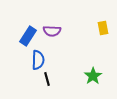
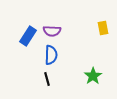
blue semicircle: moved 13 px right, 5 px up
